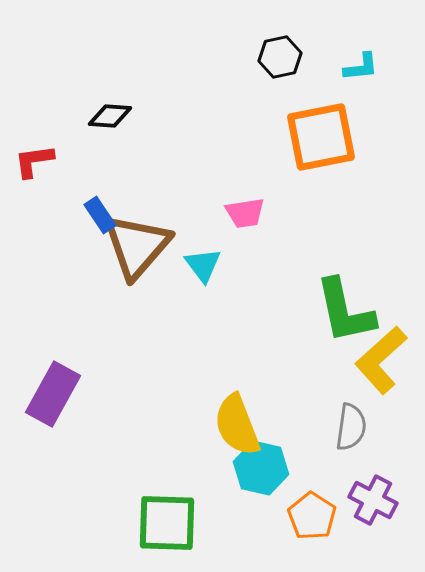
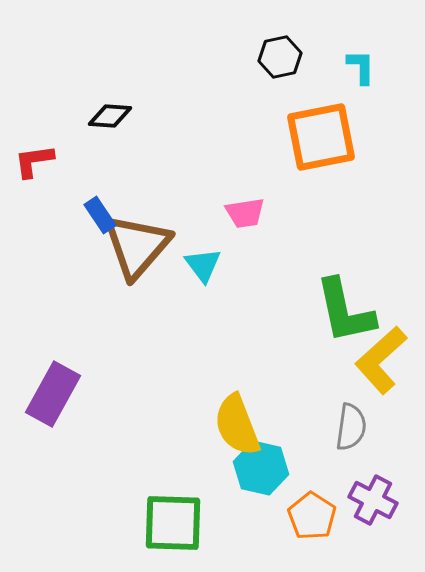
cyan L-shape: rotated 84 degrees counterclockwise
green square: moved 6 px right
